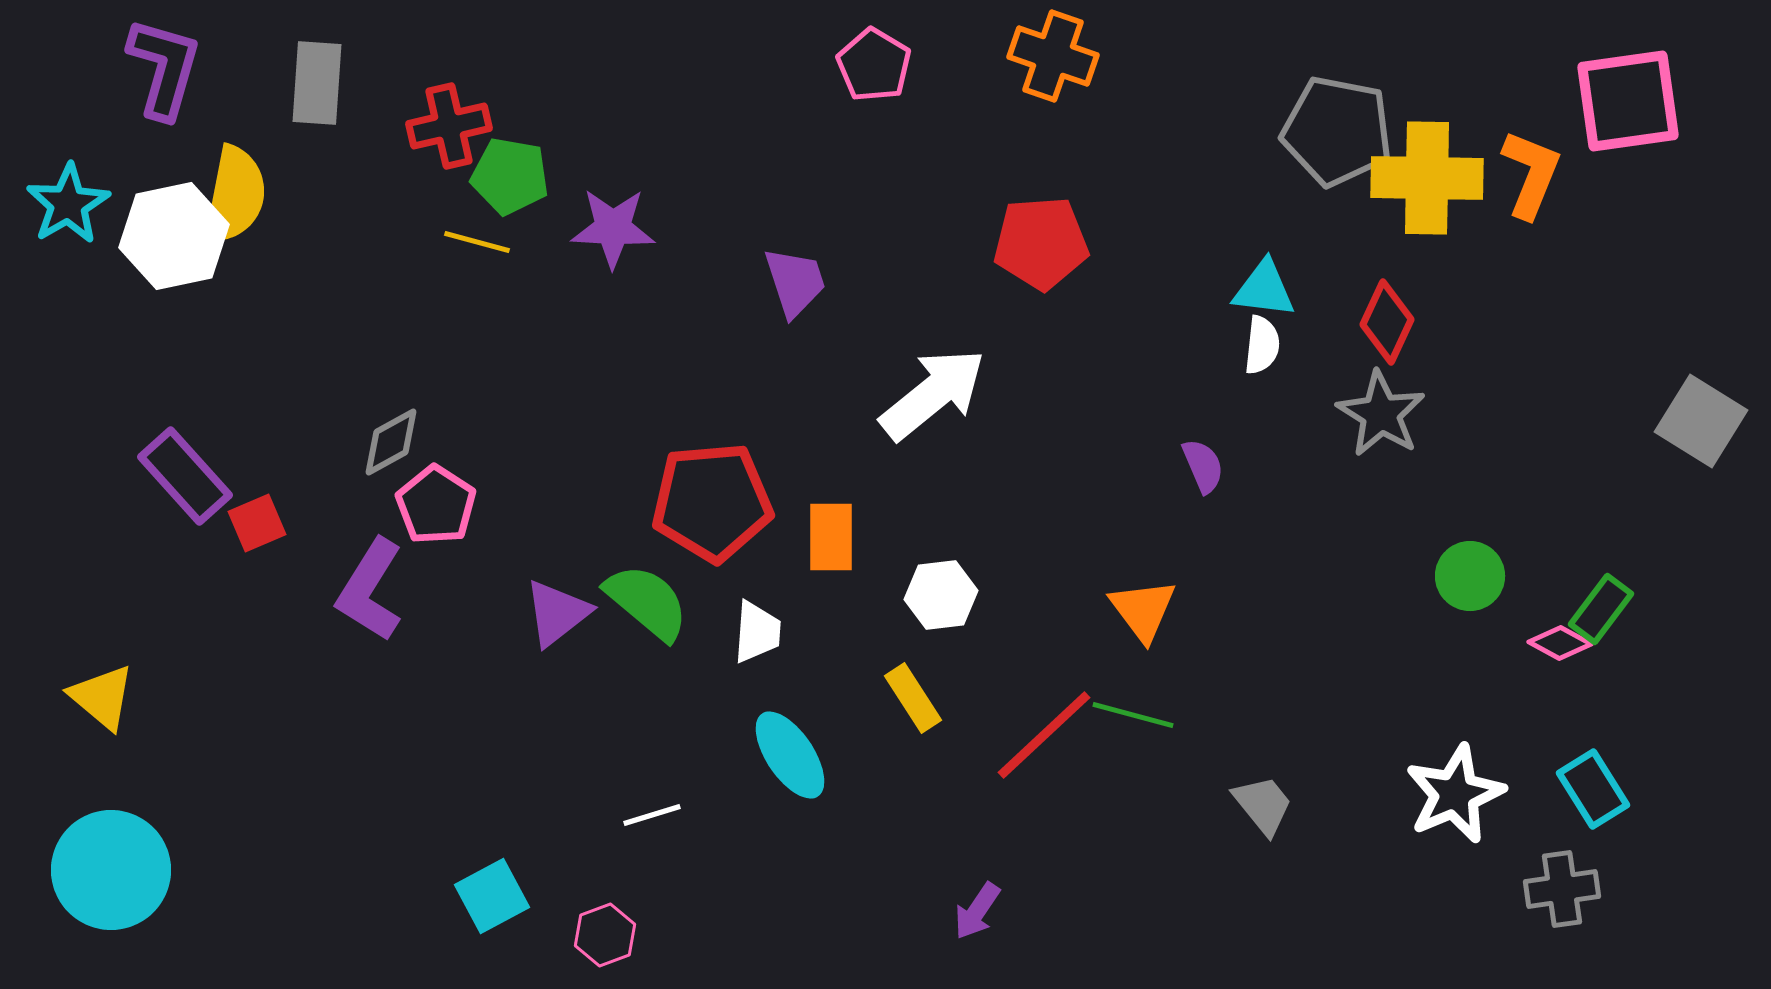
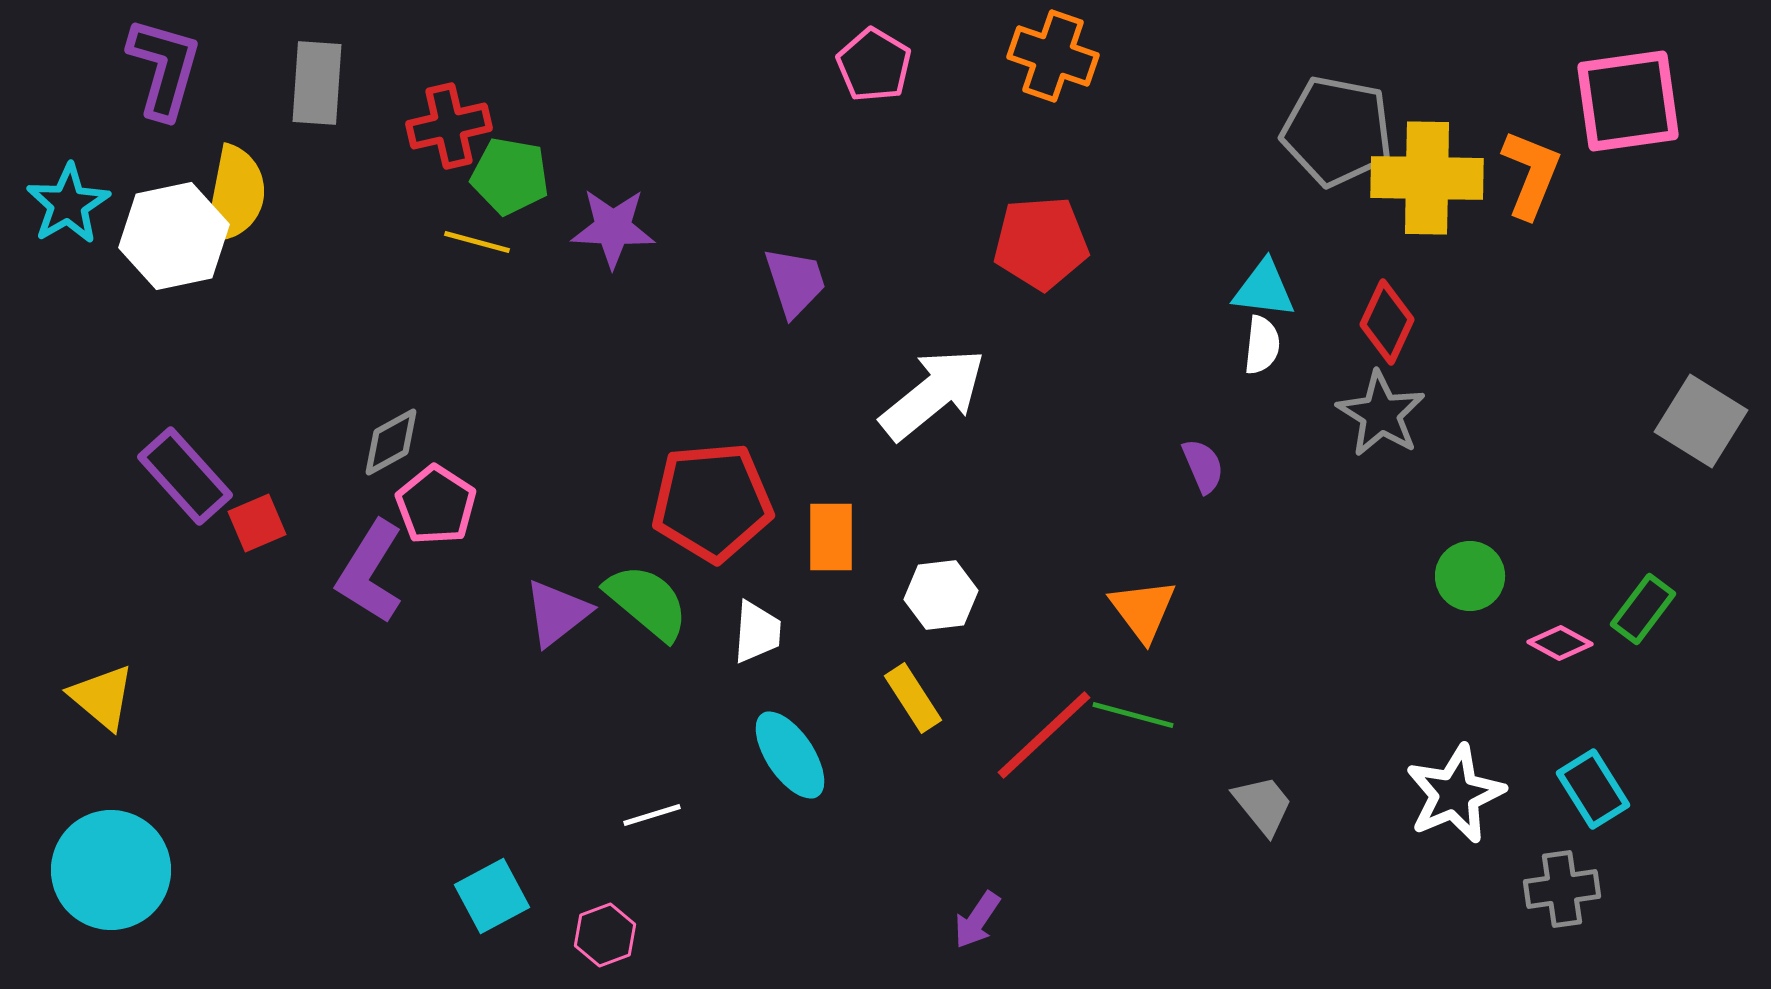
purple L-shape at (370, 590): moved 18 px up
green rectangle at (1601, 609): moved 42 px right
purple arrow at (977, 911): moved 9 px down
